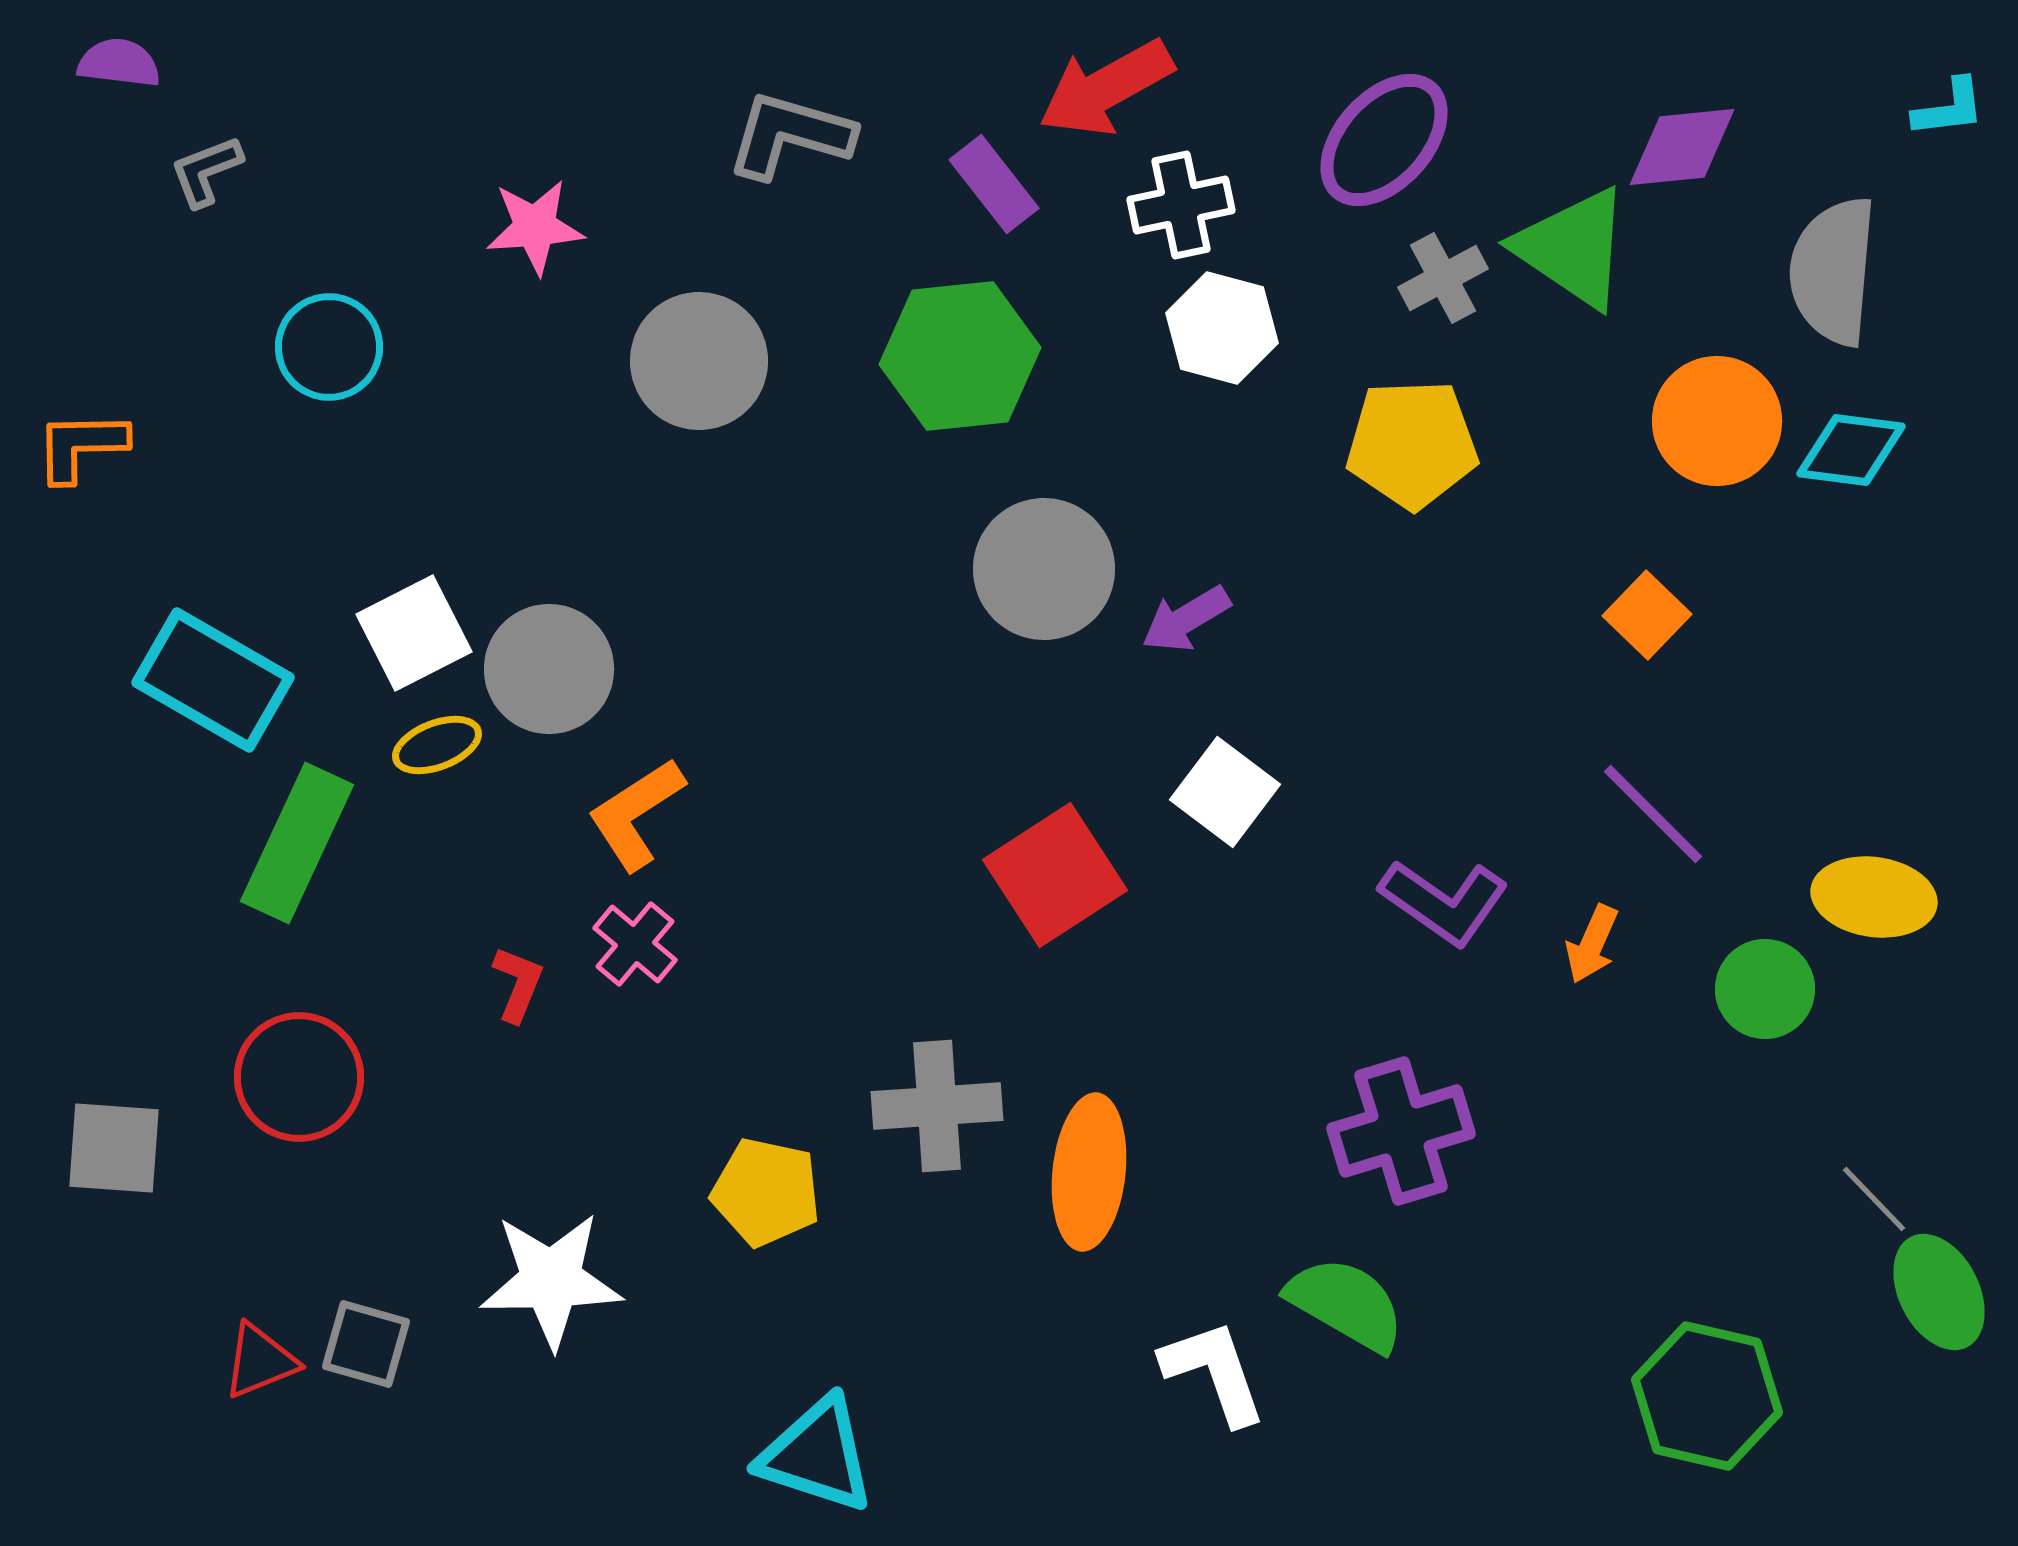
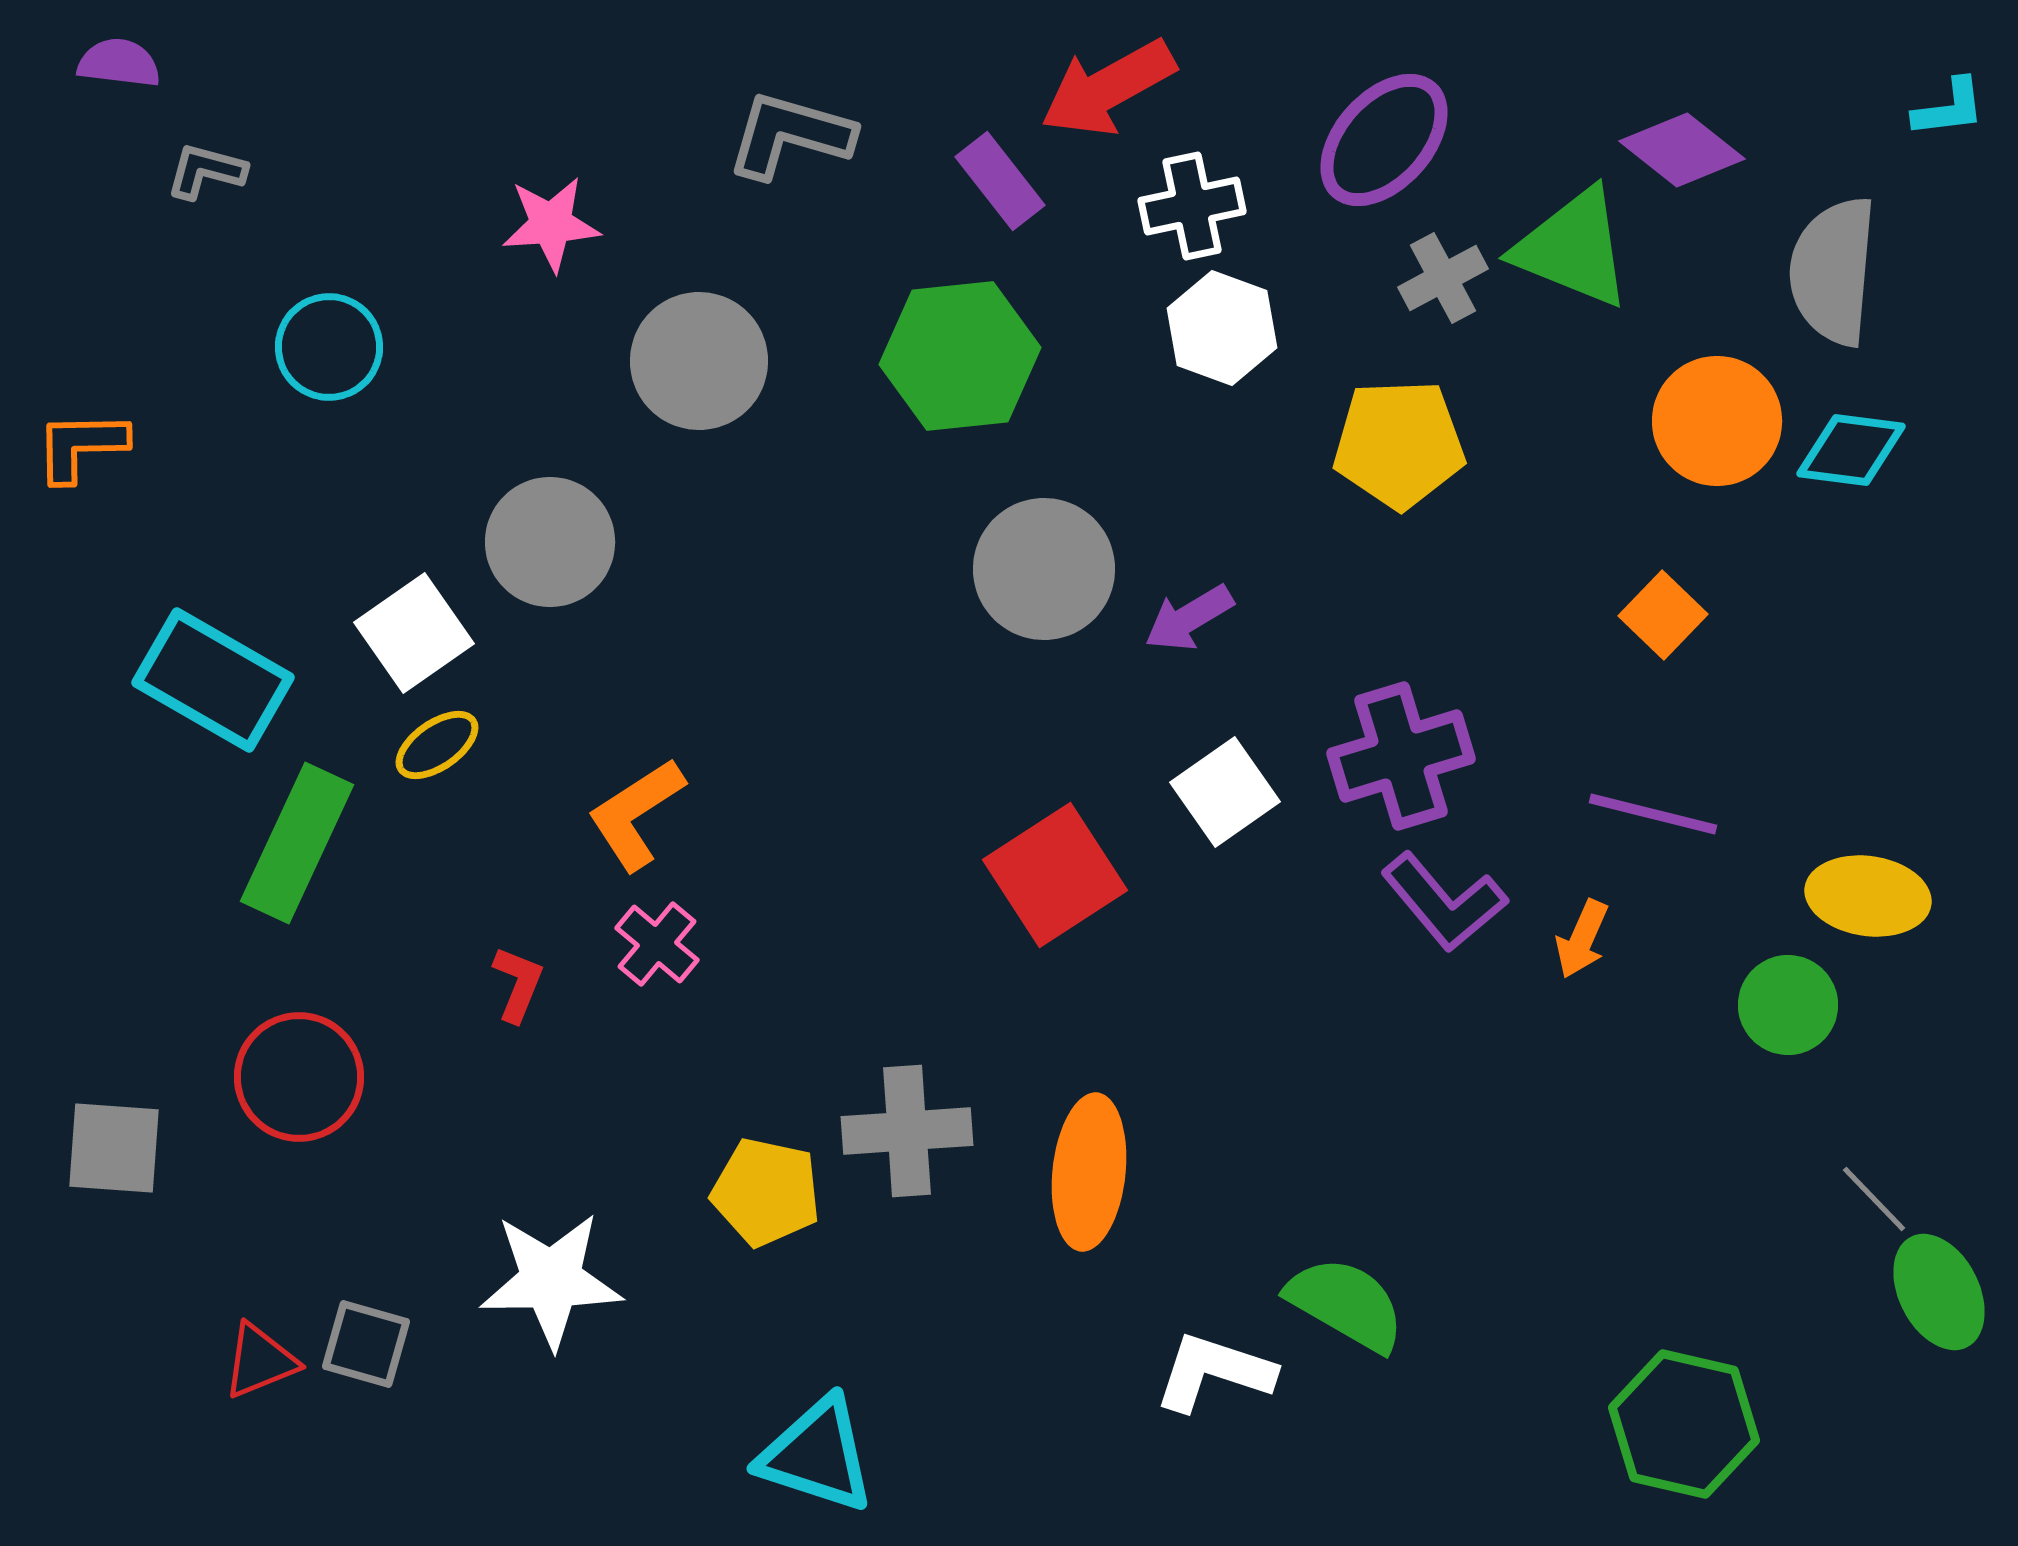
red arrow at (1106, 88): moved 2 px right
purple diamond at (1682, 147): moved 3 px down; rotated 44 degrees clockwise
gray L-shape at (206, 171): rotated 36 degrees clockwise
purple rectangle at (994, 184): moved 6 px right, 3 px up
white cross at (1181, 205): moved 11 px right, 1 px down
pink star at (535, 227): moved 16 px right, 3 px up
green triangle at (1573, 248): rotated 12 degrees counterclockwise
white hexagon at (1222, 328): rotated 5 degrees clockwise
yellow pentagon at (1412, 444): moved 13 px left
orange square at (1647, 615): moved 16 px right
purple arrow at (1186, 619): moved 3 px right, 1 px up
white square at (414, 633): rotated 8 degrees counterclockwise
gray circle at (549, 669): moved 1 px right, 127 px up
yellow ellipse at (437, 745): rotated 14 degrees counterclockwise
white square at (1225, 792): rotated 18 degrees clockwise
purple line at (1653, 814): rotated 31 degrees counterclockwise
yellow ellipse at (1874, 897): moved 6 px left, 1 px up
purple L-shape at (1444, 902): rotated 15 degrees clockwise
pink cross at (635, 944): moved 22 px right
orange arrow at (1592, 944): moved 10 px left, 5 px up
green circle at (1765, 989): moved 23 px right, 16 px down
gray cross at (937, 1106): moved 30 px left, 25 px down
purple cross at (1401, 1131): moved 375 px up
white L-shape at (1214, 1372): rotated 53 degrees counterclockwise
green hexagon at (1707, 1396): moved 23 px left, 28 px down
